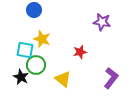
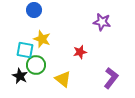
black star: moved 1 px left, 1 px up
